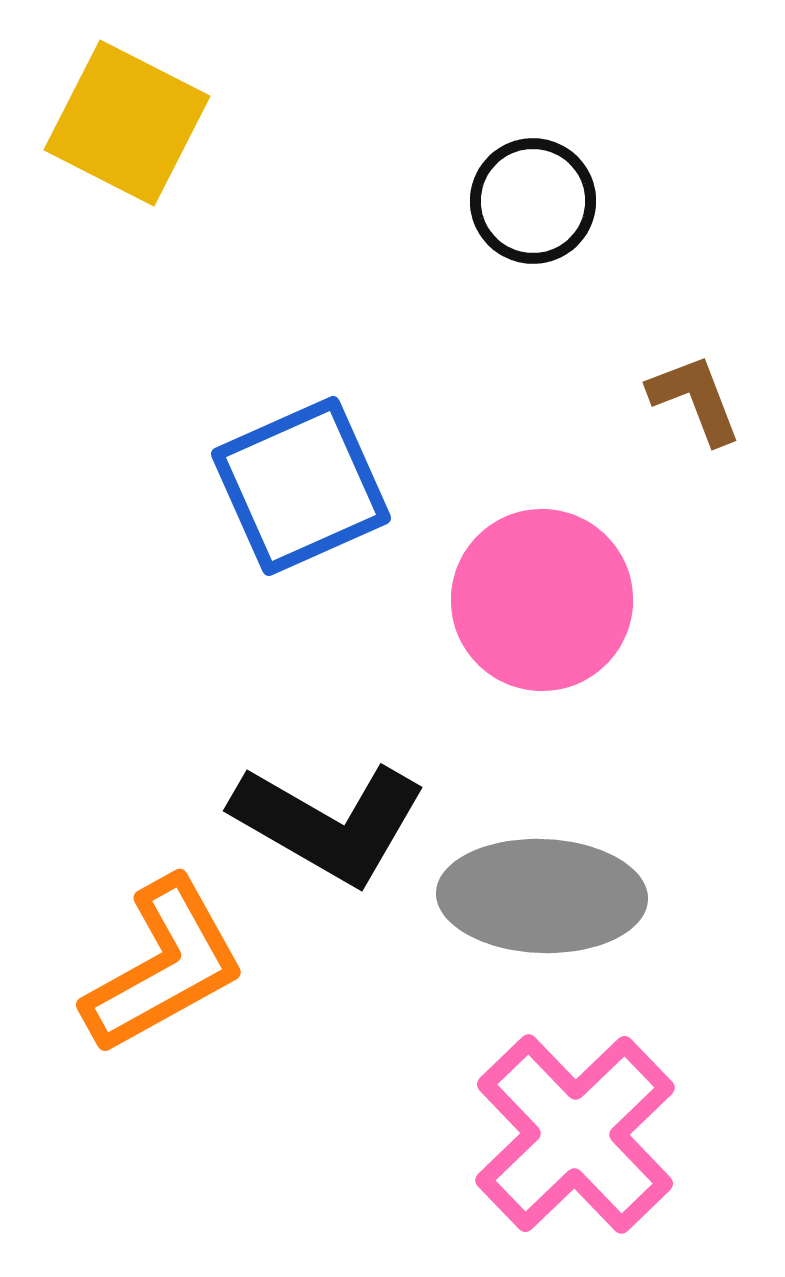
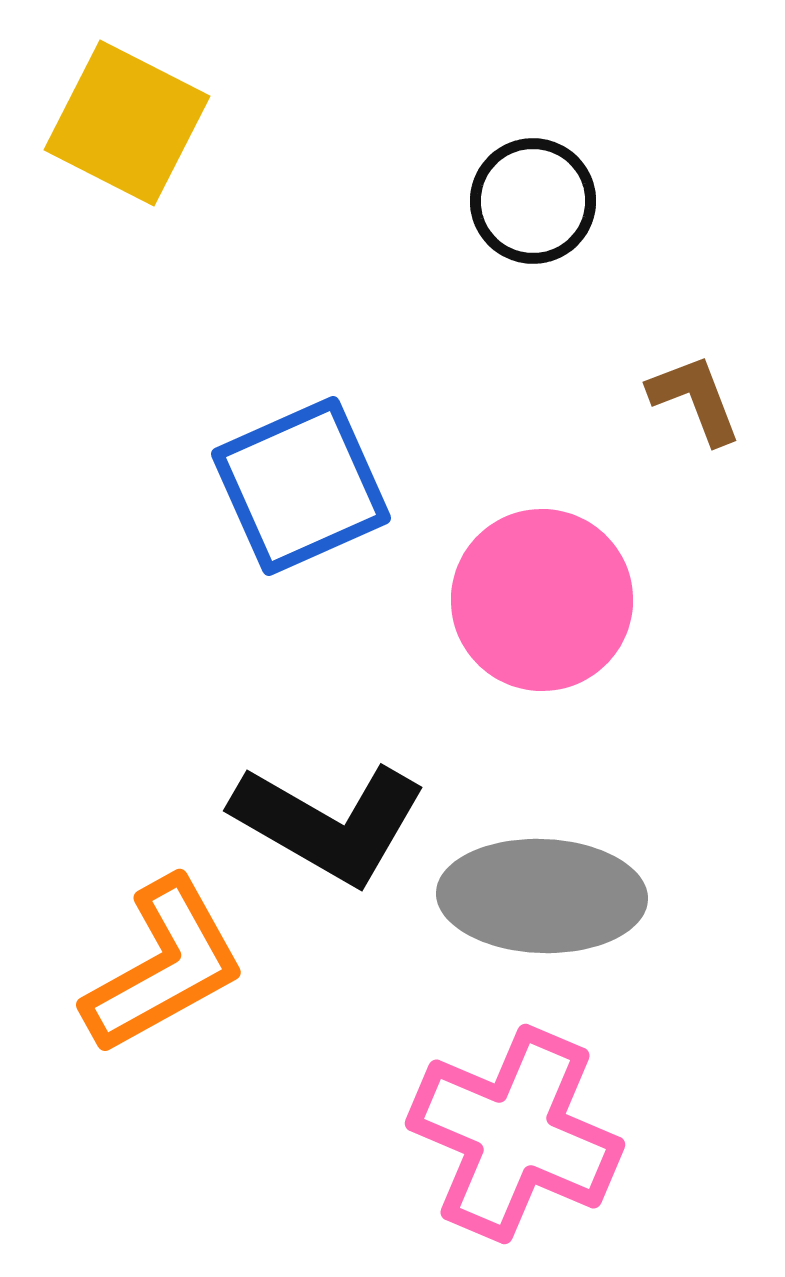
pink cross: moved 60 px left; rotated 23 degrees counterclockwise
